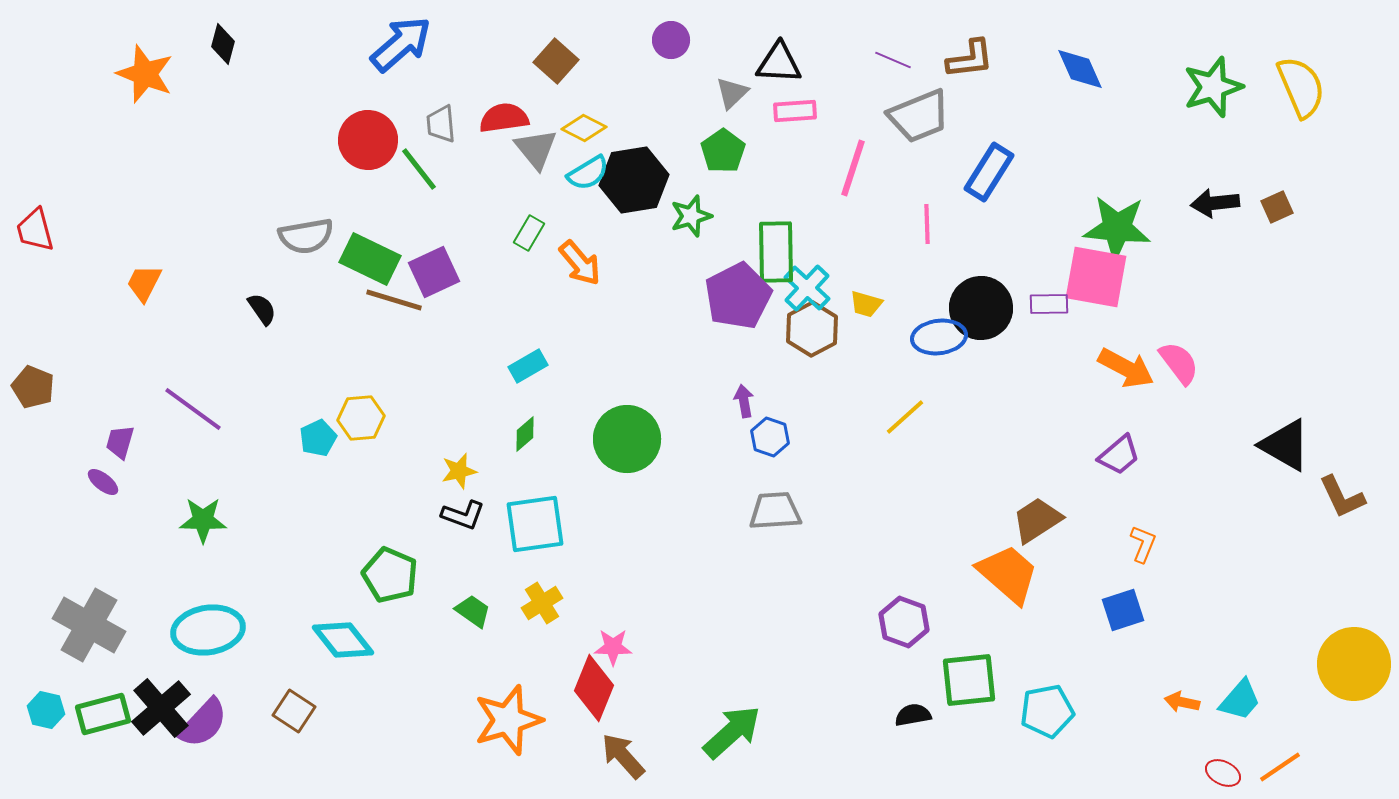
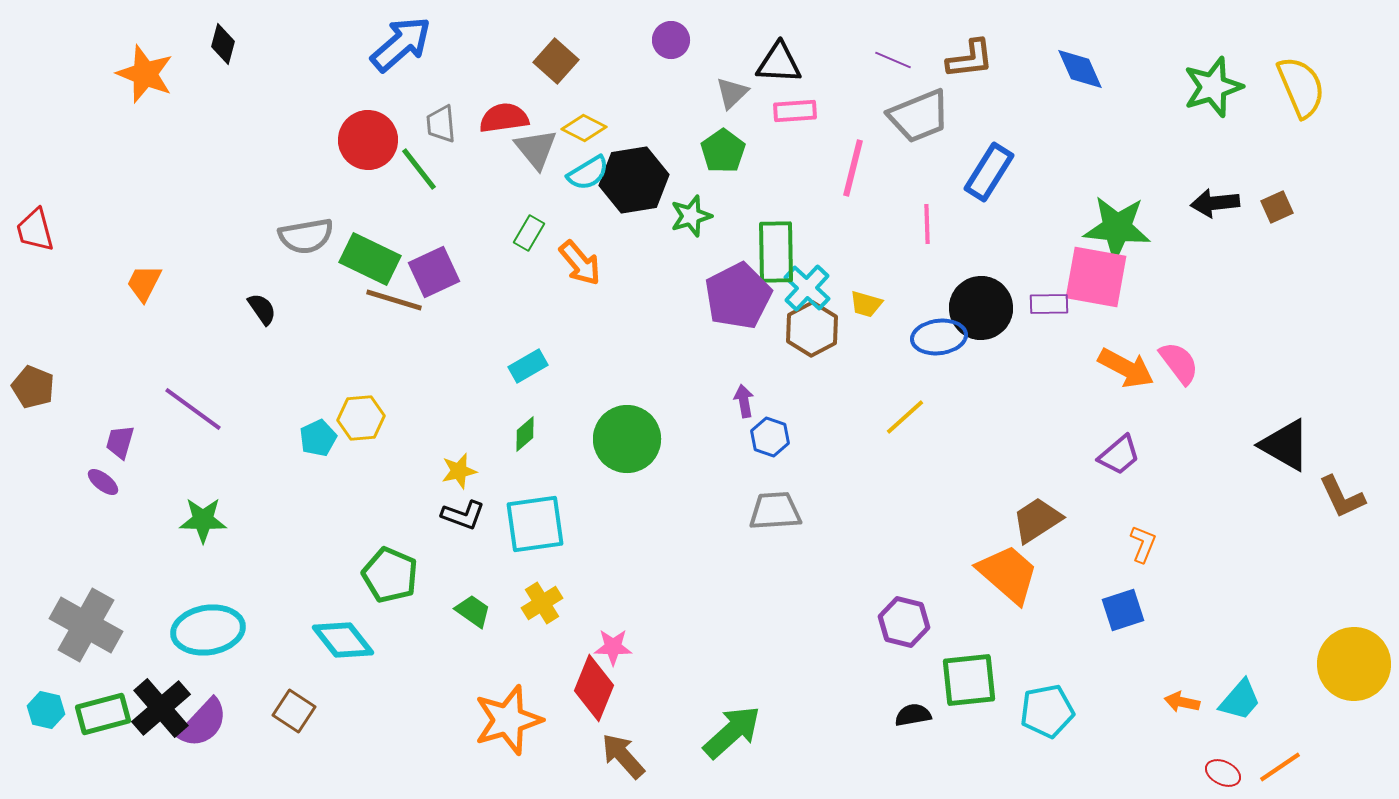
pink line at (853, 168): rotated 4 degrees counterclockwise
purple hexagon at (904, 622): rotated 6 degrees counterclockwise
gray cross at (89, 625): moved 3 px left
